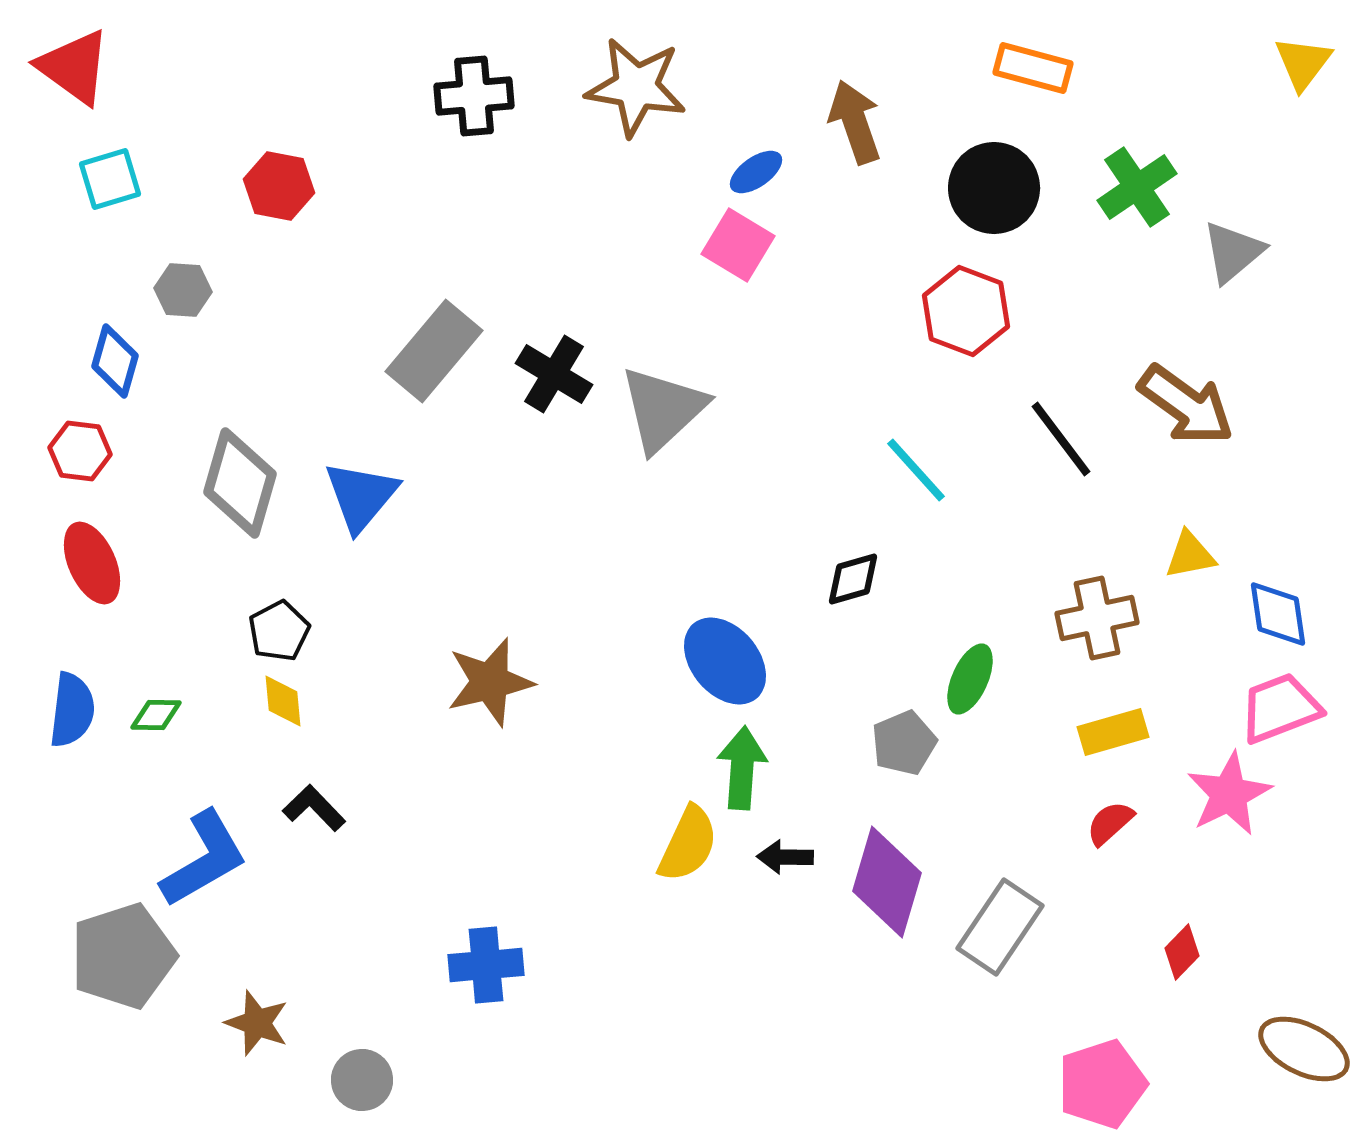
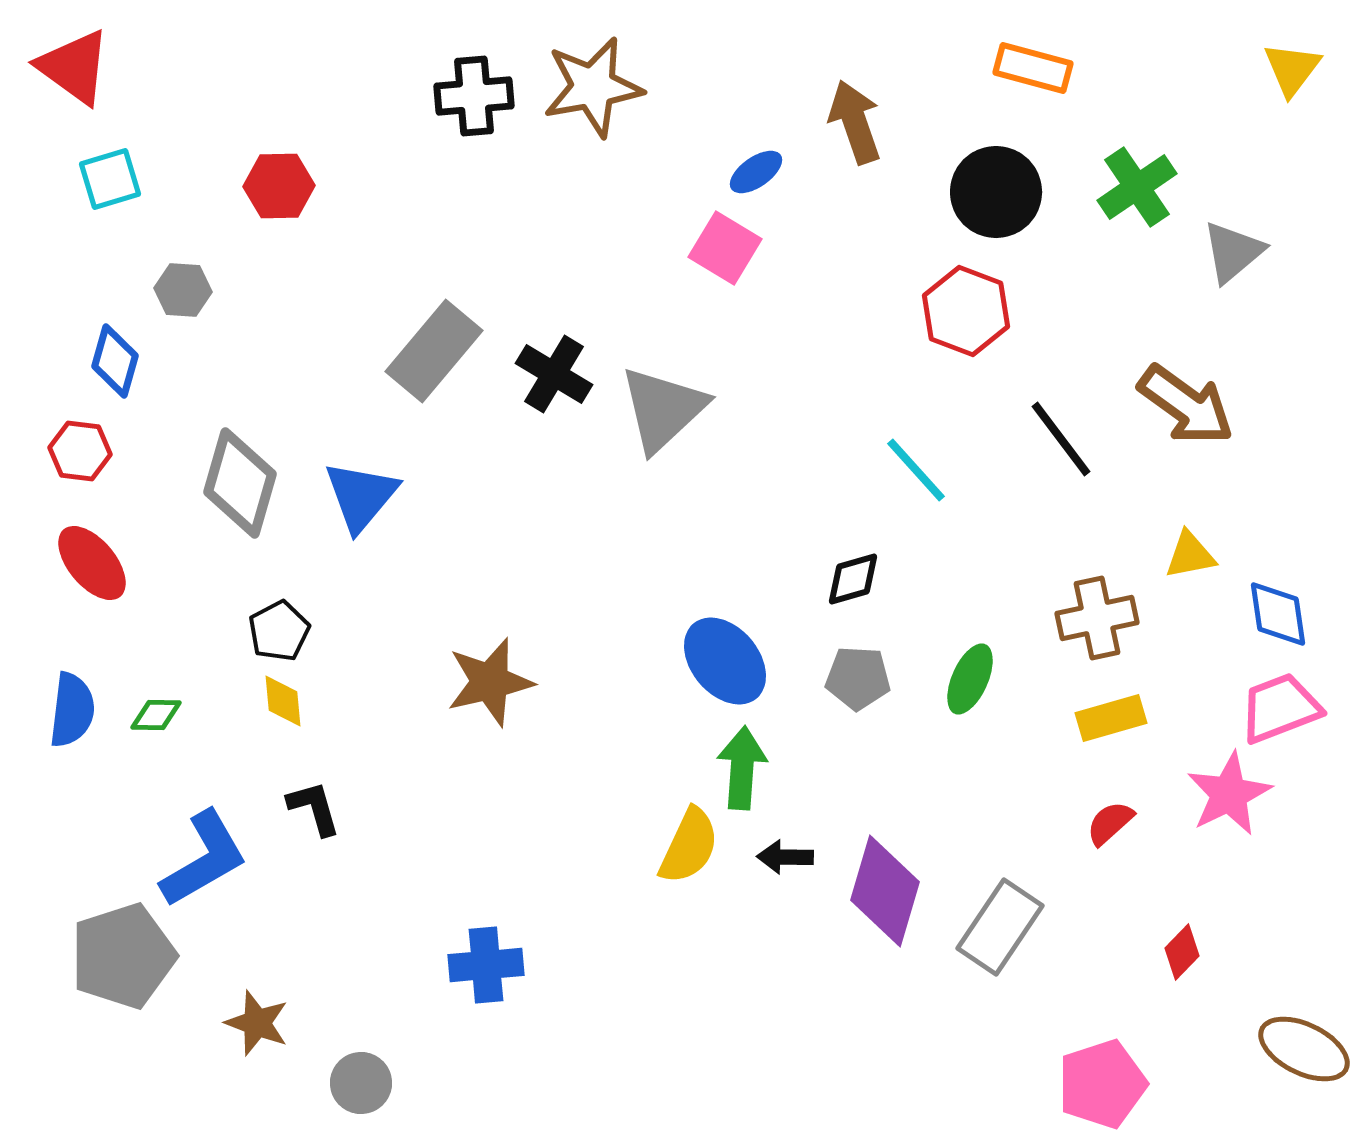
yellow triangle at (1303, 63): moved 11 px left, 6 px down
brown star at (636, 87): moved 43 px left; rotated 20 degrees counterclockwise
red hexagon at (279, 186): rotated 12 degrees counterclockwise
black circle at (994, 188): moved 2 px right, 4 px down
pink square at (738, 245): moved 13 px left, 3 px down
red ellipse at (92, 563): rotated 16 degrees counterclockwise
yellow rectangle at (1113, 732): moved 2 px left, 14 px up
gray pentagon at (904, 743): moved 46 px left, 65 px up; rotated 26 degrees clockwise
black L-shape at (314, 808): rotated 28 degrees clockwise
yellow semicircle at (688, 844): moved 1 px right, 2 px down
purple diamond at (887, 882): moved 2 px left, 9 px down
gray circle at (362, 1080): moved 1 px left, 3 px down
